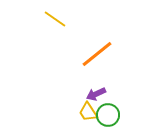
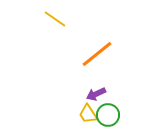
yellow trapezoid: moved 2 px down
